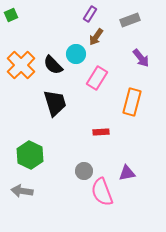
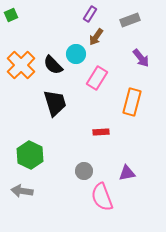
pink semicircle: moved 5 px down
